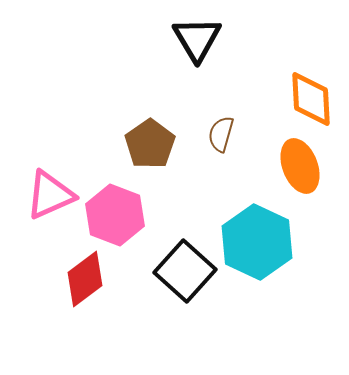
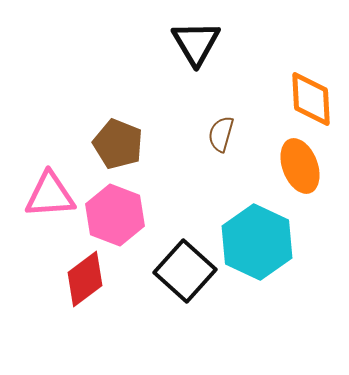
black triangle: moved 1 px left, 4 px down
brown pentagon: moved 32 px left; rotated 15 degrees counterclockwise
pink triangle: rotated 20 degrees clockwise
